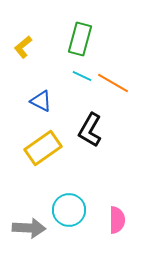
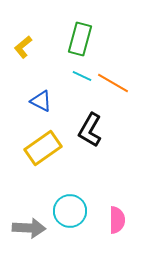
cyan circle: moved 1 px right, 1 px down
